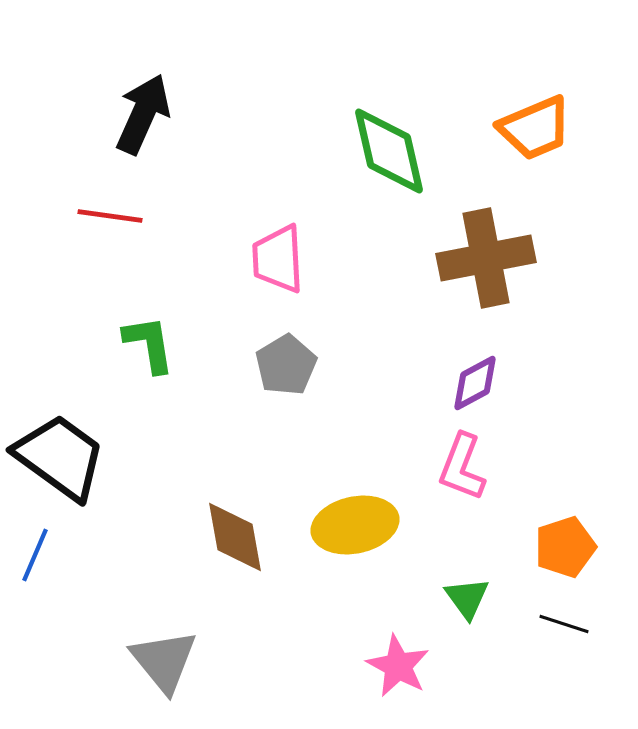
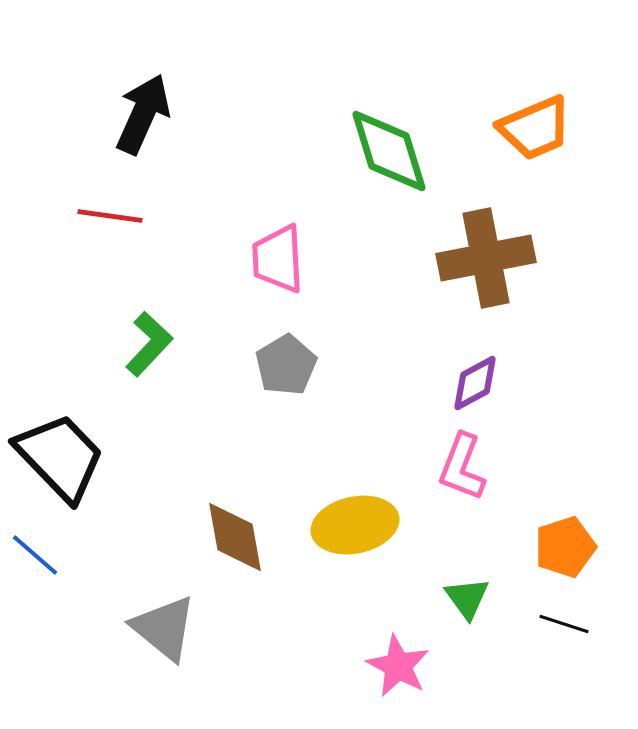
green diamond: rotated 4 degrees counterclockwise
green L-shape: rotated 52 degrees clockwise
black trapezoid: rotated 10 degrees clockwise
blue line: rotated 72 degrees counterclockwise
gray triangle: moved 33 px up; rotated 12 degrees counterclockwise
